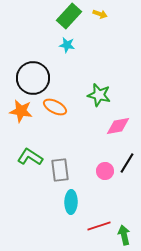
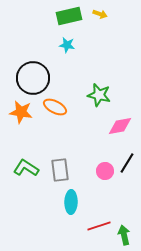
green rectangle: rotated 35 degrees clockwise
orange star: moved 1 px down
pink diamond: moved 2 px right
green L-shape: moved 4 px left, 11 px down
